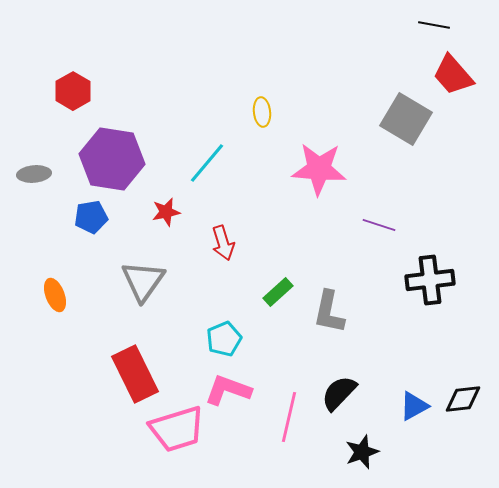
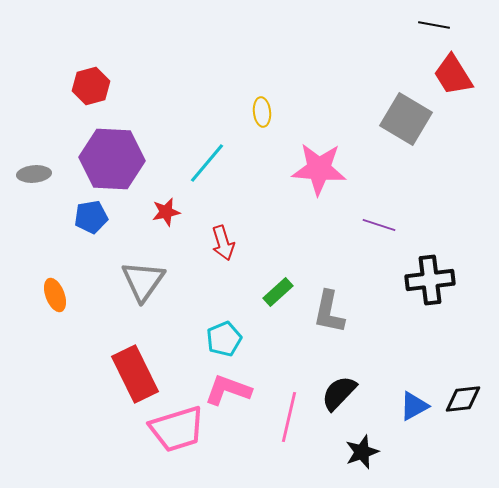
red trapezoid: rotated 9 degrees clockwise
red hexagon: moved 18 px right, 5 px up; rotated 15 degrees clockwise
purple hexagon: rotated 6 degrees counterclockwise
